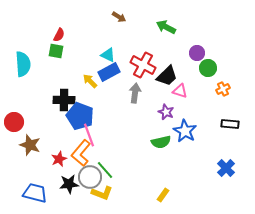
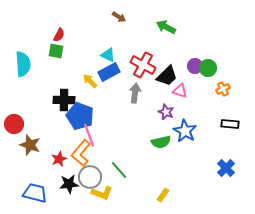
purple circle: moved 2 px left, 13 px down
red circle: moved 2 px down
green line: moved 14 px right
